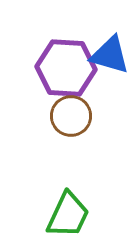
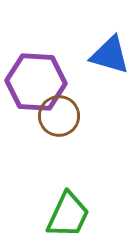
purple hexagon: moved 30 px left, 14 px down
brown circle: moved 12 px left
